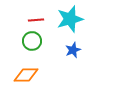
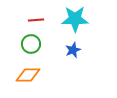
cyan star: moved 5 px right; rotated 16 degrees clockwise
green circle: moved 1 px left, 3 px down
orange diamond: moved 2 px right
